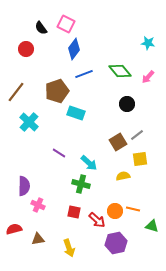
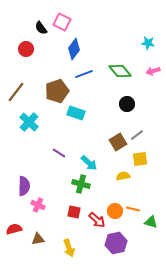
pink square: moved 4 px left, 2 px up
pink arrow: moved 5 px right, 6 px up; rotated 32 degrees clockwise
green triangle: moved 1 px left, 4 px up
